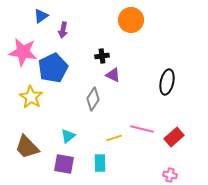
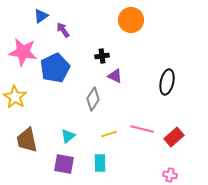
purple arrow: rotated 133 degrees clockwise
blue pentagon: moved 2 px right
purple triangle: moved 2 px right, 1 px down
yellow star: moved 16 px left
yellow line: moved 5 px left, 4 px up
brown trapezoid: moved 7 px up; rotated 32 degrees clockwise
